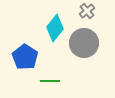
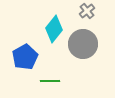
cyan diamond: moved 1 px left, 1 px down
gray circle: moved 1 px left, 1 px down
blue pentagon: rotated 10 degrees clockwise
